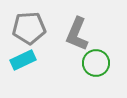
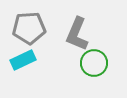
green circle: moved 2 px left
